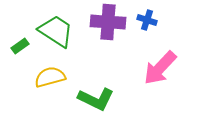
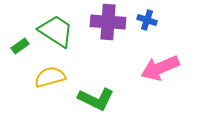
pink arrow: rotated 24 degrees clockwise
